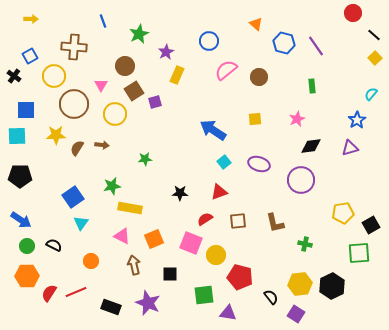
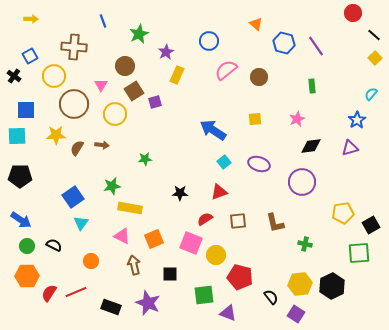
purple circle at (301, 180): moved 1 px right, 2 px down
purple triangle at (228, 313): rotated 12 degrees clockwise
